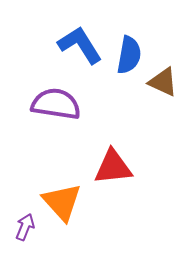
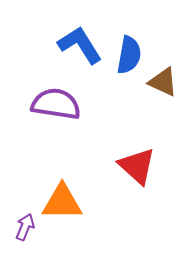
red triangle: moved 24 px right, 1 px up; rotated 48 degrees clockwise
orange triangle: rotated 48 degrees counterclockwise
